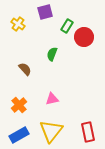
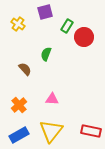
green semicircle: moved 6 px left
pink triangle: rotated 16 degrees clockwise
red rectangle: moved 3 px right, 1 px up; rotated 66 degrees counterclockwise
